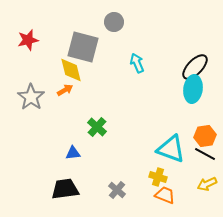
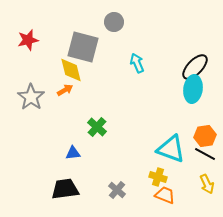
yellow arrow: rotated 90 degrees counterclockwise
